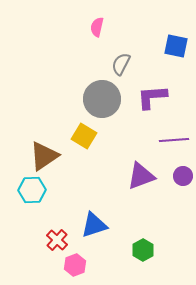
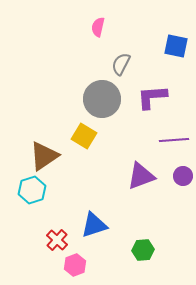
pink semicircle: moved 1 px right
cyan hexagon: rotated 16 degrees counterclockwise
green hexagon: rotated 25 degrees clockwise
